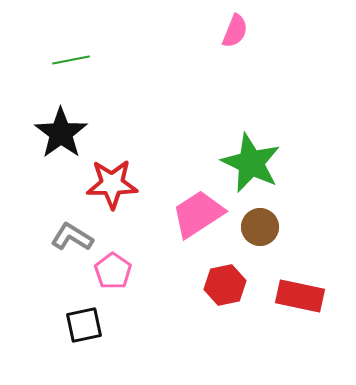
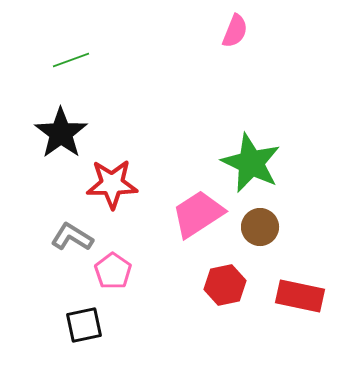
green line: rotated 9 degrees counterclockwise
